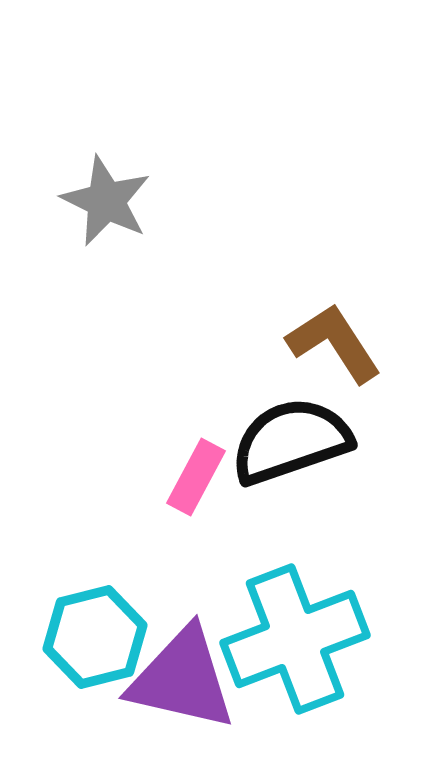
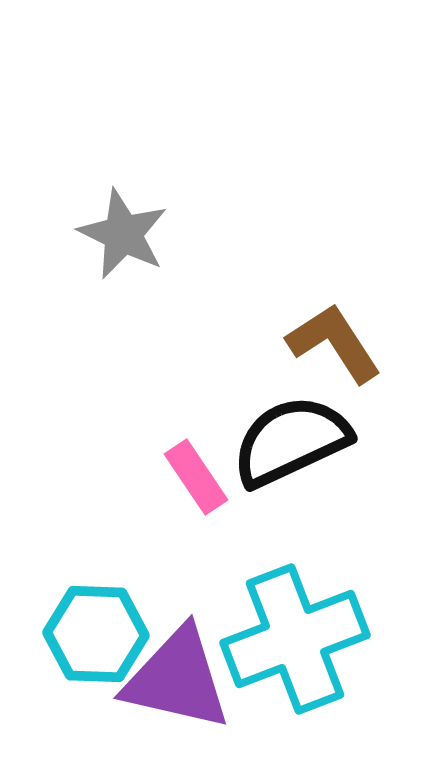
gray star: moved 17 px right, 33 px down
black semicircle: rotated 6 degrees counterclockwise
pink rectangle: rotated 62 degrees counterclockwise
cyan hexagon: moved 1 px right, 3 px up; rotated 16 degrees clockwise
purple triangle: moved 5 px left
